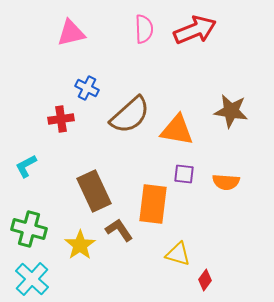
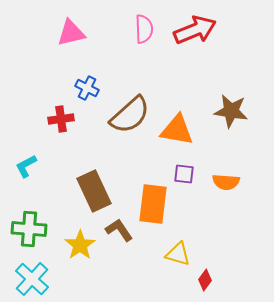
green cross: rotated 12 degrees counterclockwise
